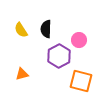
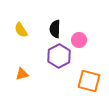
black semicircle: moved 9 px right
orange square: moved 8 px right
